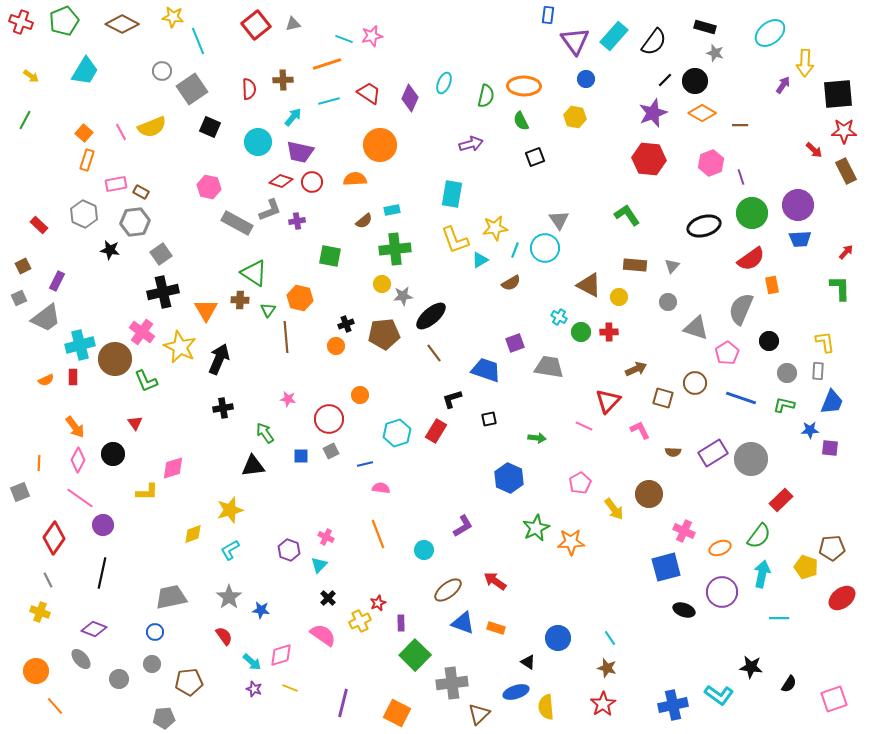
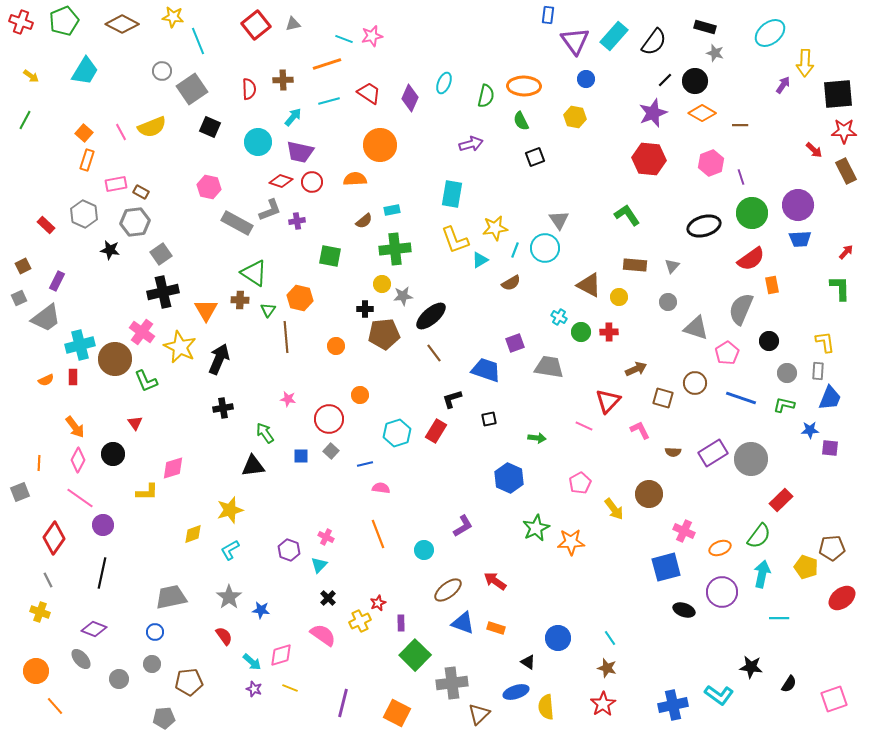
red rectangle at (39, 225): moved 7 px right
black cross at (346, 324): moved 19 px right, 15 px up; rotated 21 degrees clockwise
blue trapezoid at (832, 402): moved 2 px left, 4 px up
gray square at (331, 451): rotated 21 degrees counterclockwise
